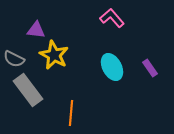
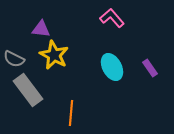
purple triangle: moved 5 px right, 1 px up
